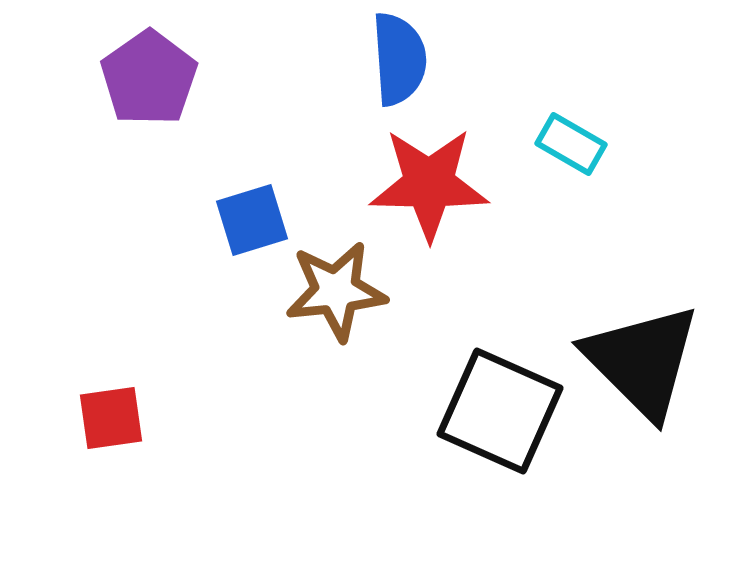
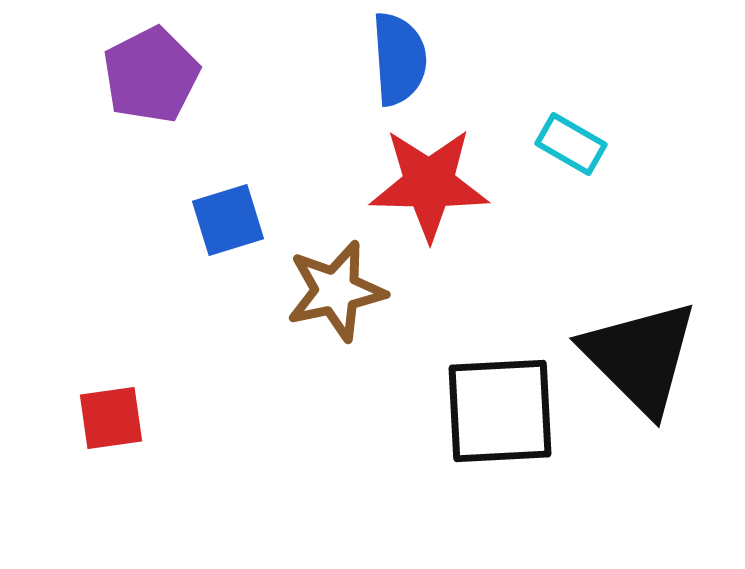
purple pentagon: moved 2 px right, 3 px up; rotated 8 degrees clockwise
blue square: moved 24 px left
brown star: rotated 6 degrees counterclockwise
black triangle: moved 2 px left, 4 px up
black square: rotated 27 degrees counterclockwise
